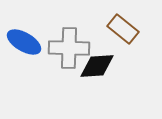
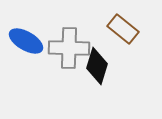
blue ellipse: moved 2 px right, 1 px up
black diamond: rotated 69 degrees counterclockwise
